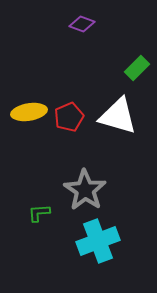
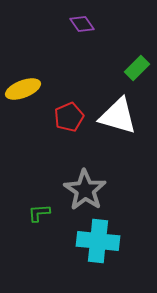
purple diamond: rotated 35 degrees clockwise
yellow ellipse: moved 6 px left, 23 px up; rotated 12 degrees counterclockwise
cyan cross: rotated 27 degrees clockwise
